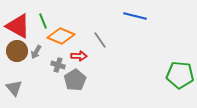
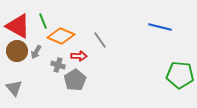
blue line: moved 25 px right, 11 px down
